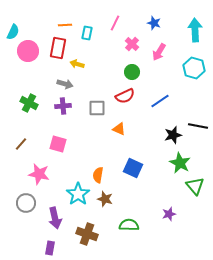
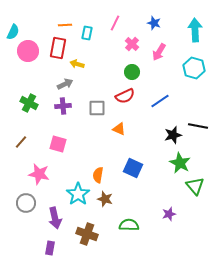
gray arrow: rotated 42 degrees counterclockwise
brown line: moved 2 px up
